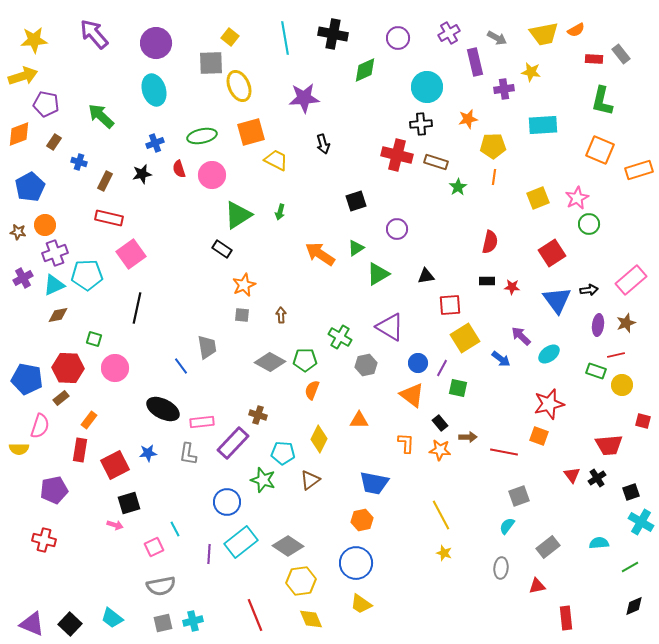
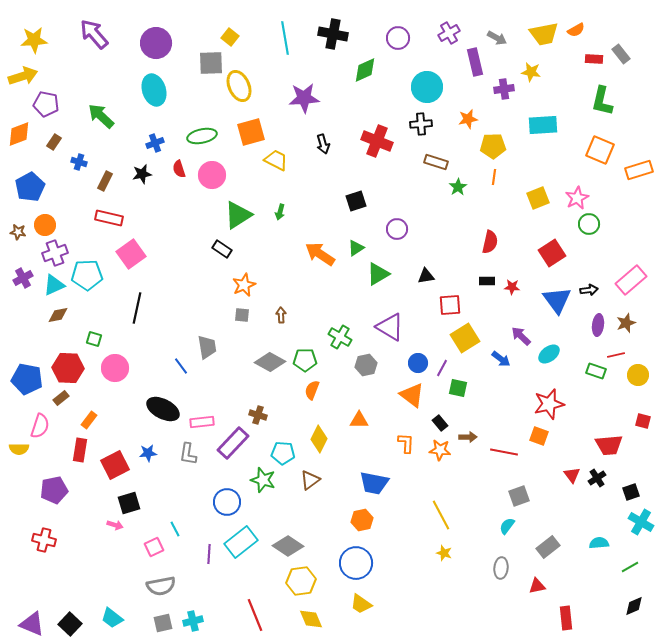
red cross at (397, 155): moved 20 px left, 14 px up; rotated 8 degrees clockwise
yellow circle at (622, 385): moved 16 px right, 10 px up
